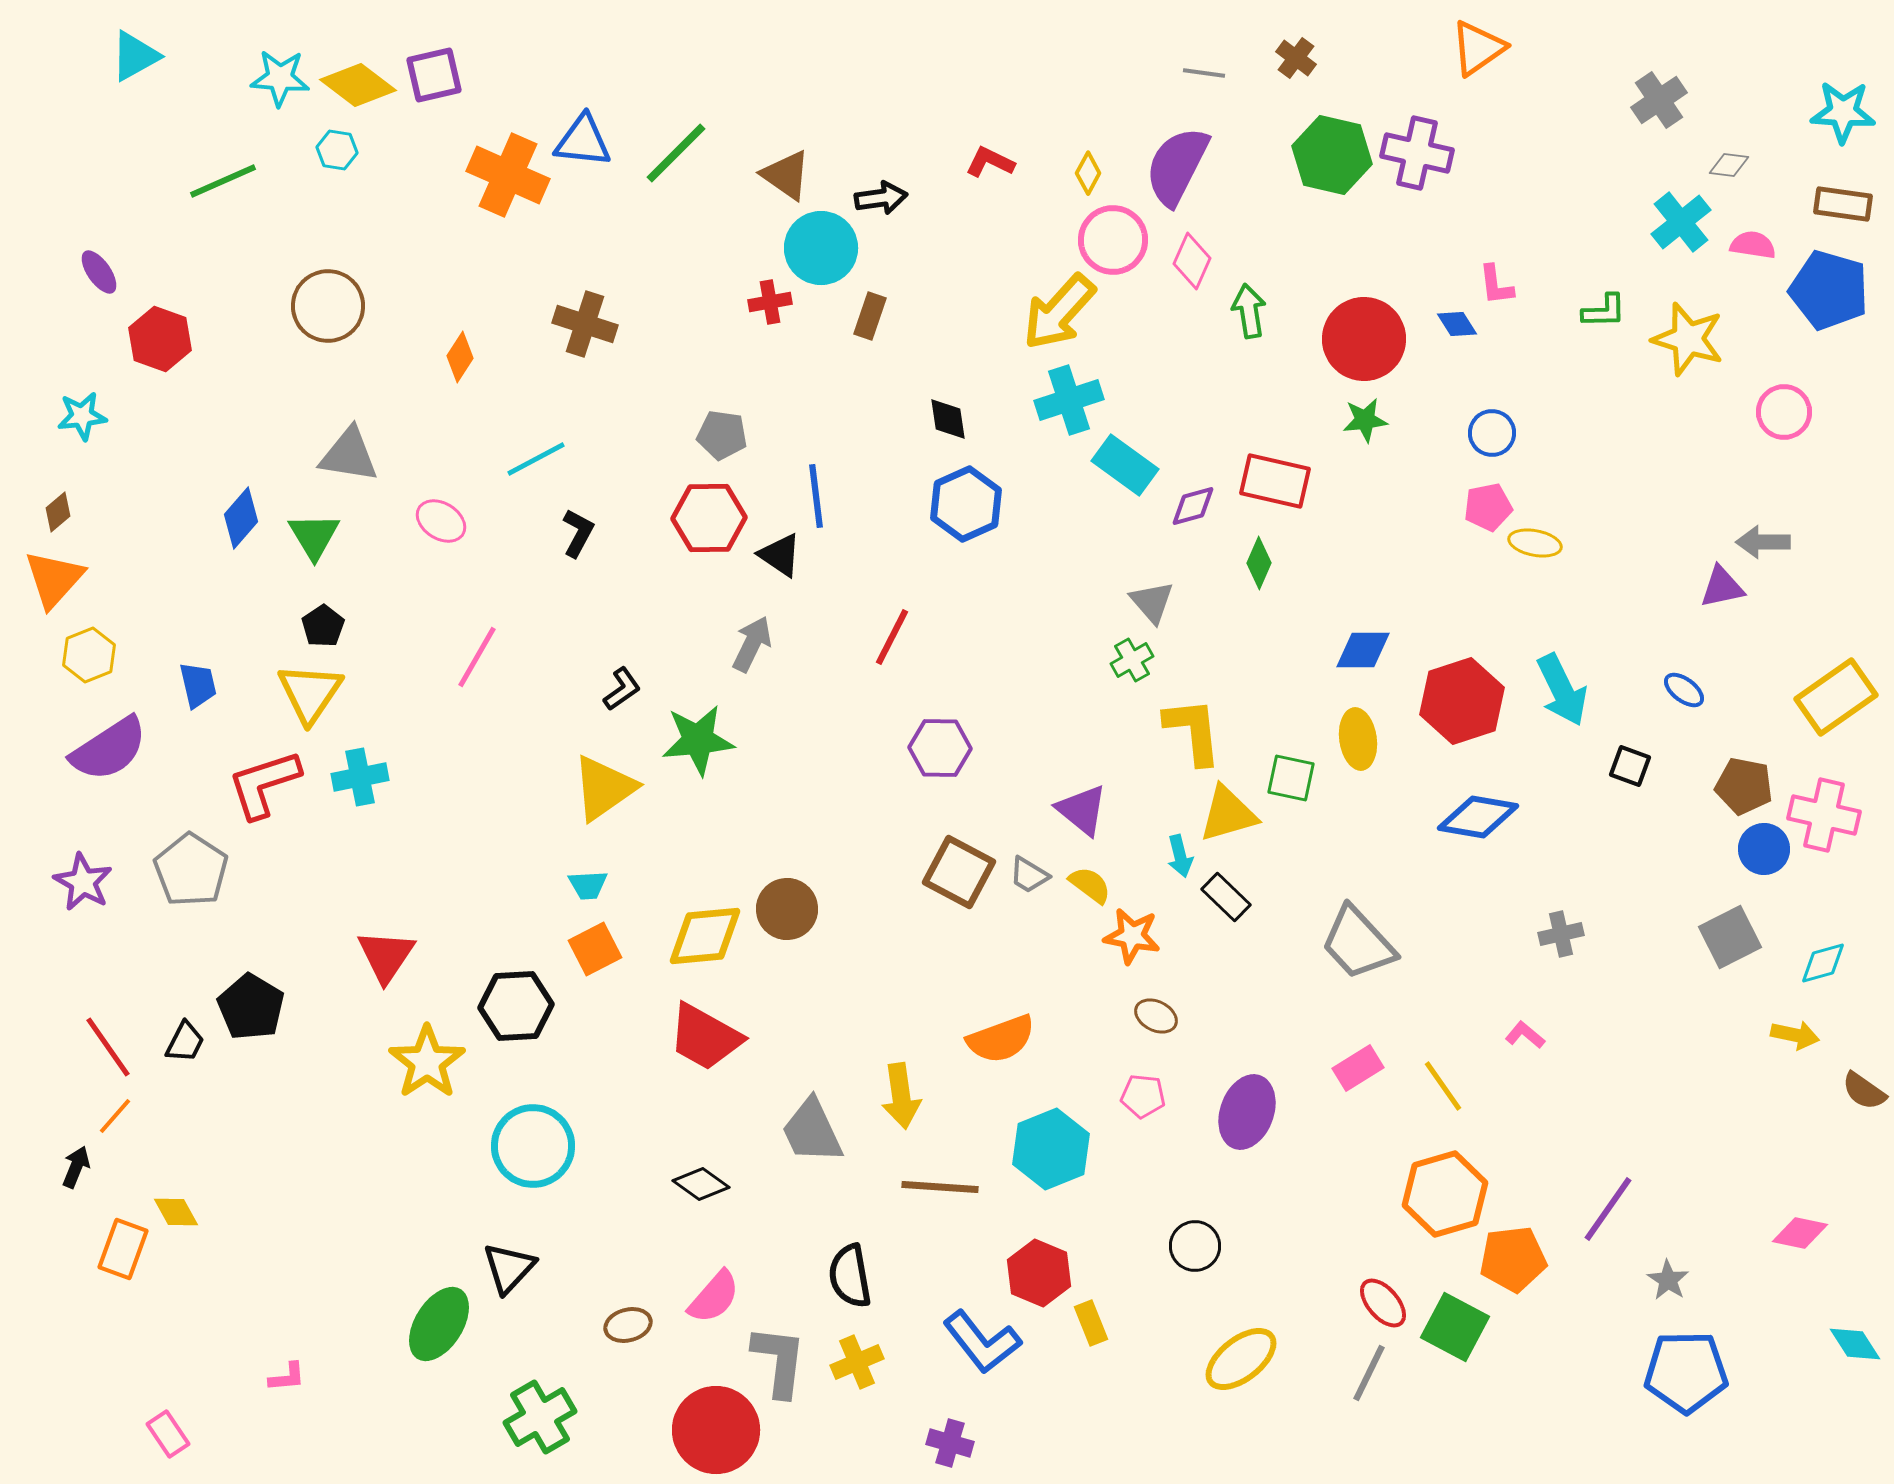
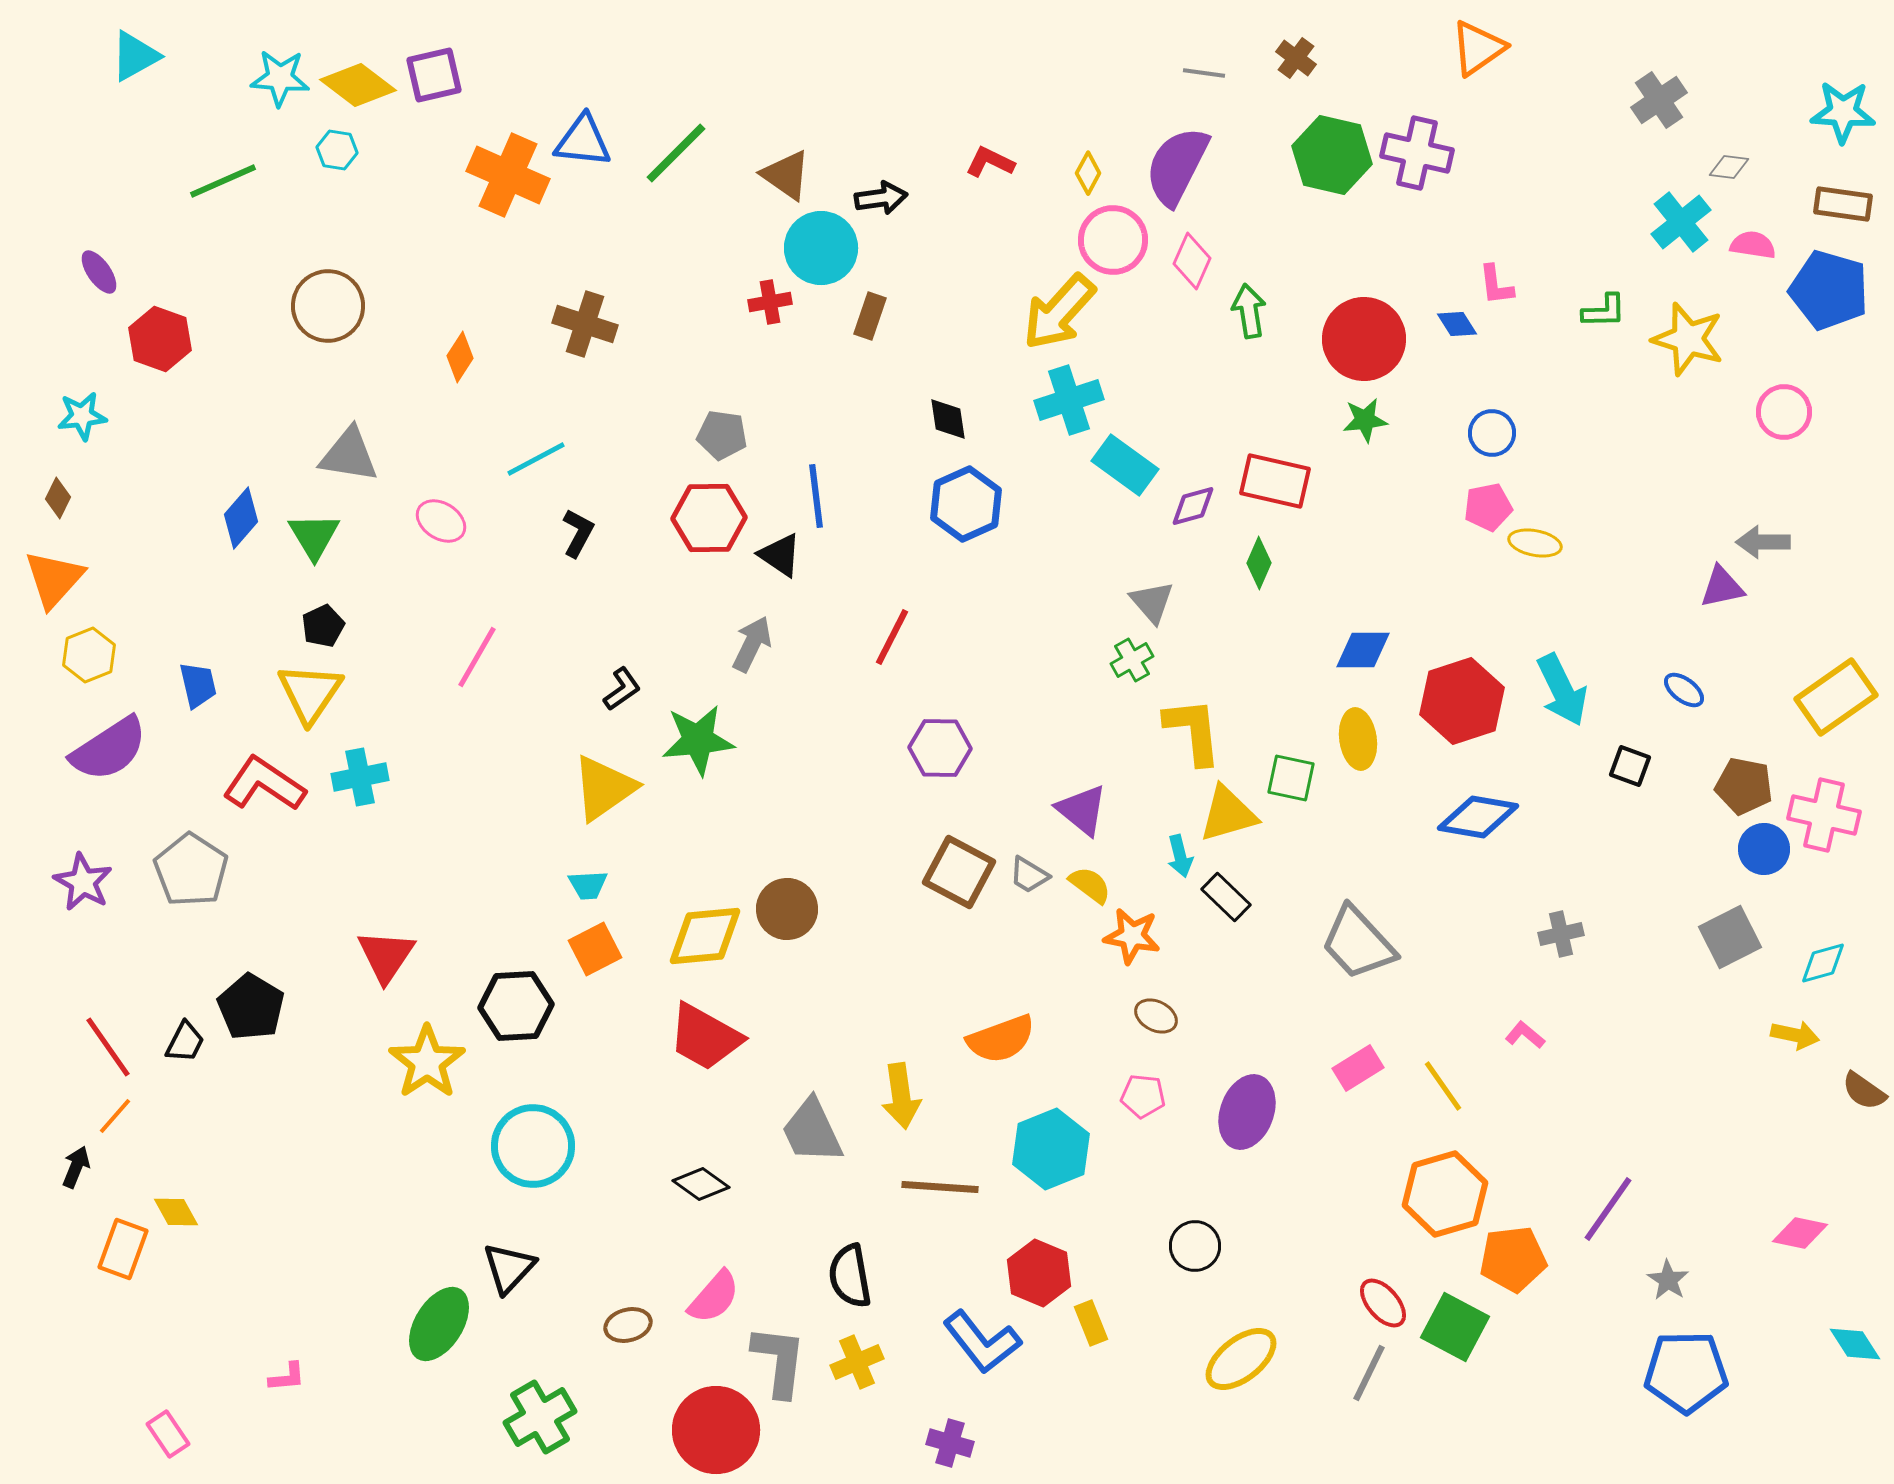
gray diamond at (1729, 165): moved 2 px down
brown diamond at (58, 512): moved 14 px up; rotated 24 degrees counterclockwise
black pentagon at (323, 626): rotated 9 degrees clockwise
red L-shape at (264, 784): rotated 52 degrees clockwise
